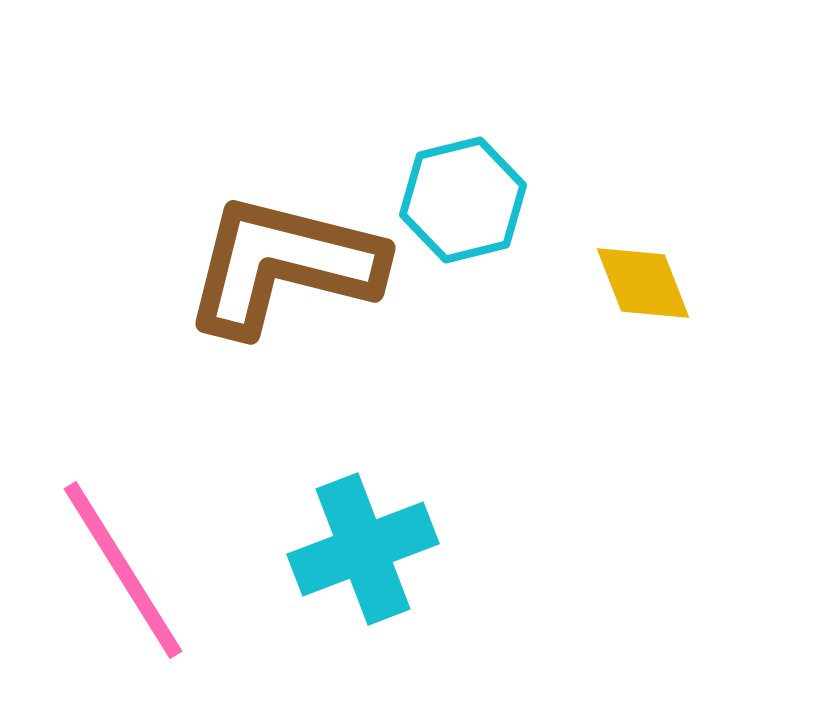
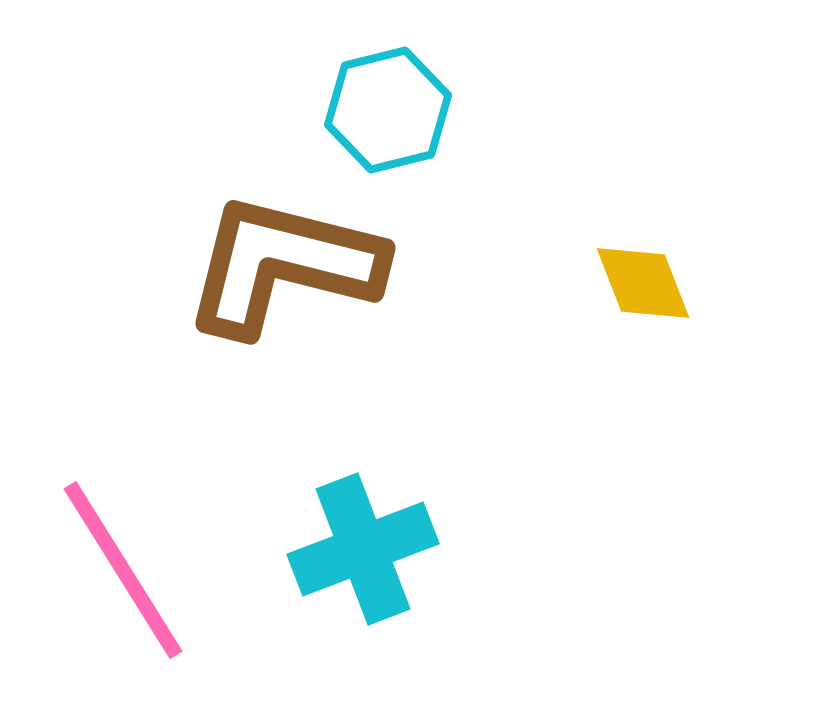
cyan hexagon: moved 75 px left, 90 px up
